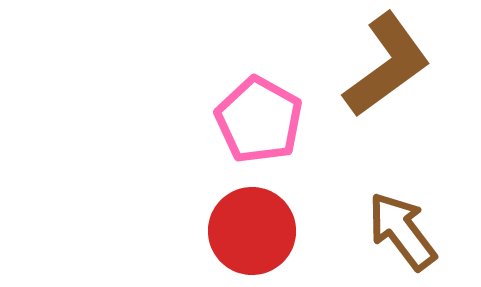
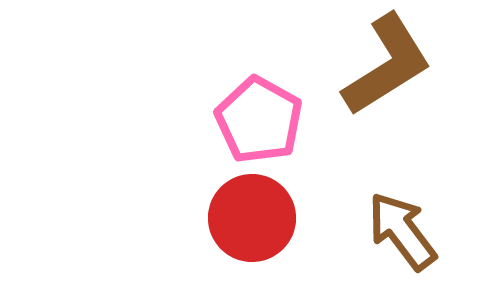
brown L-shape: rotated 4 degrees clockwise
red circle: moved 13 px up
